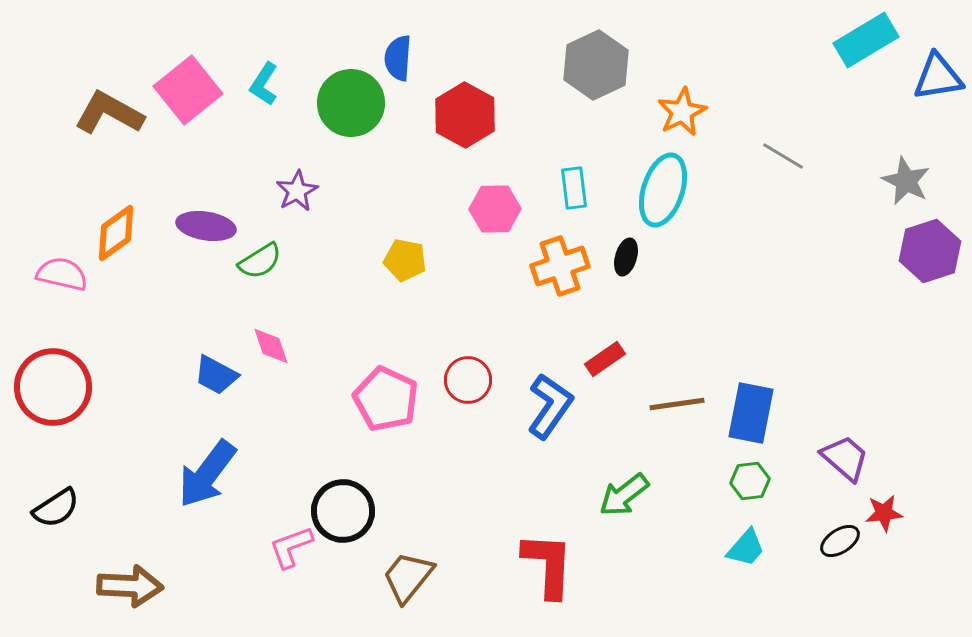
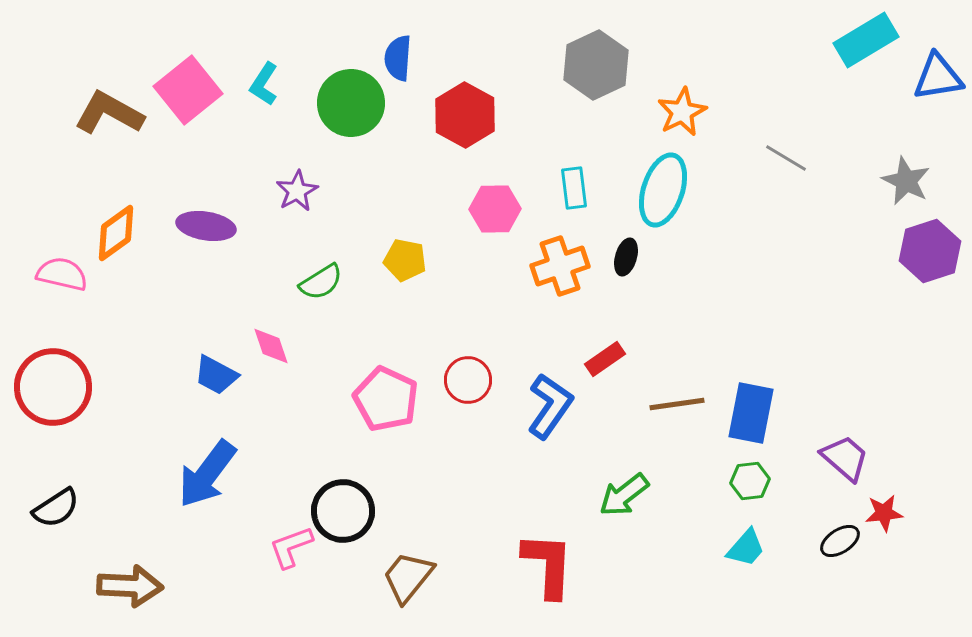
gray line at (783, 156): moved 3 px right, 2 px down
green semicircle at (260, 261): moved 61 px right, 21 px down
